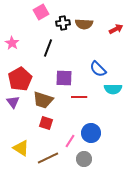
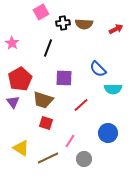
red line: moved 2 px right, 8 px down; rotated 42 degrees counterclockwise
blue circle: moved 17 px right
